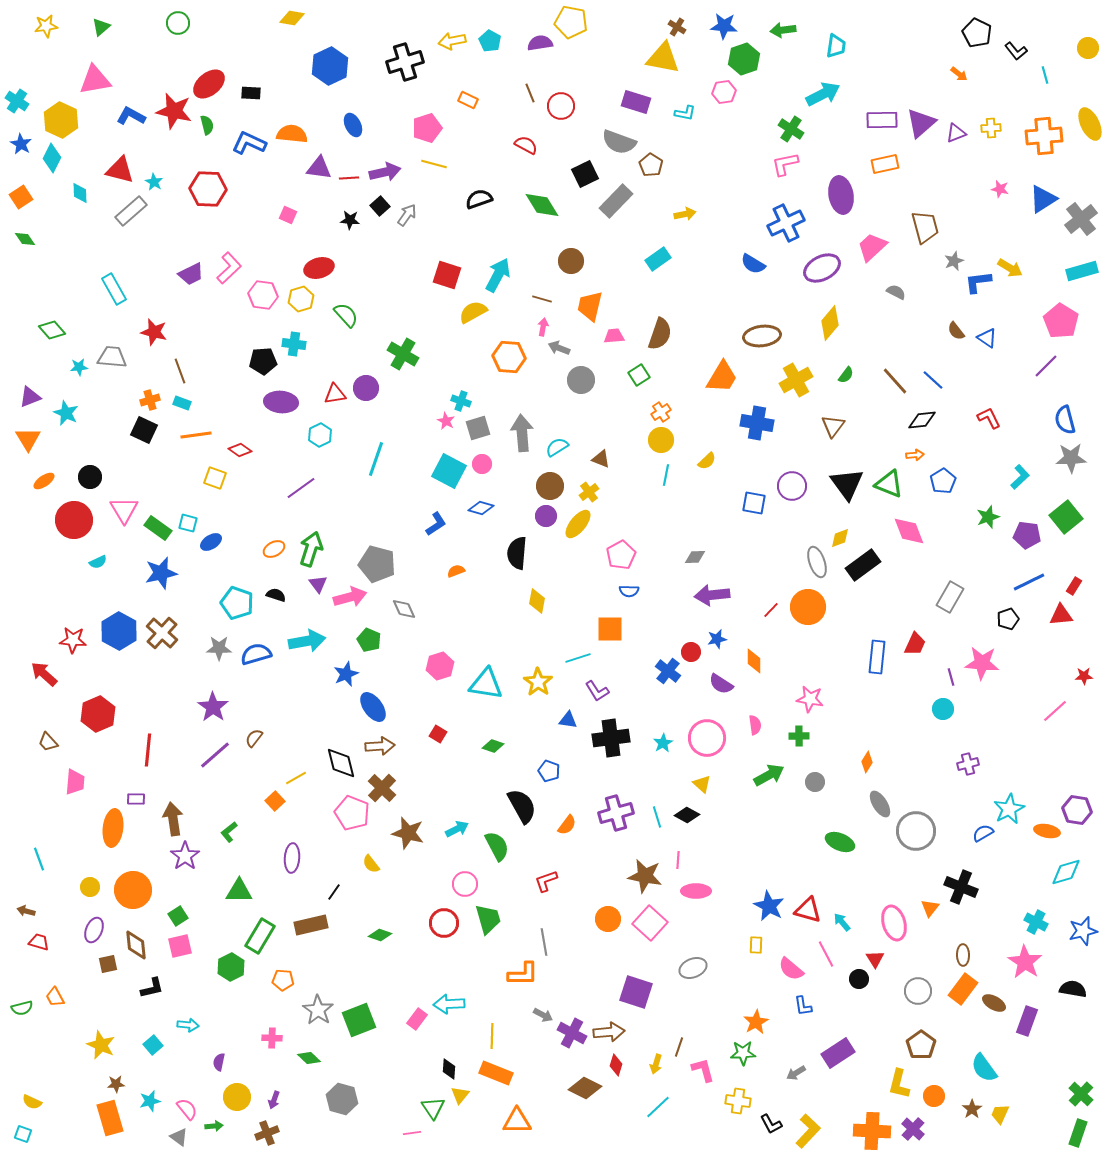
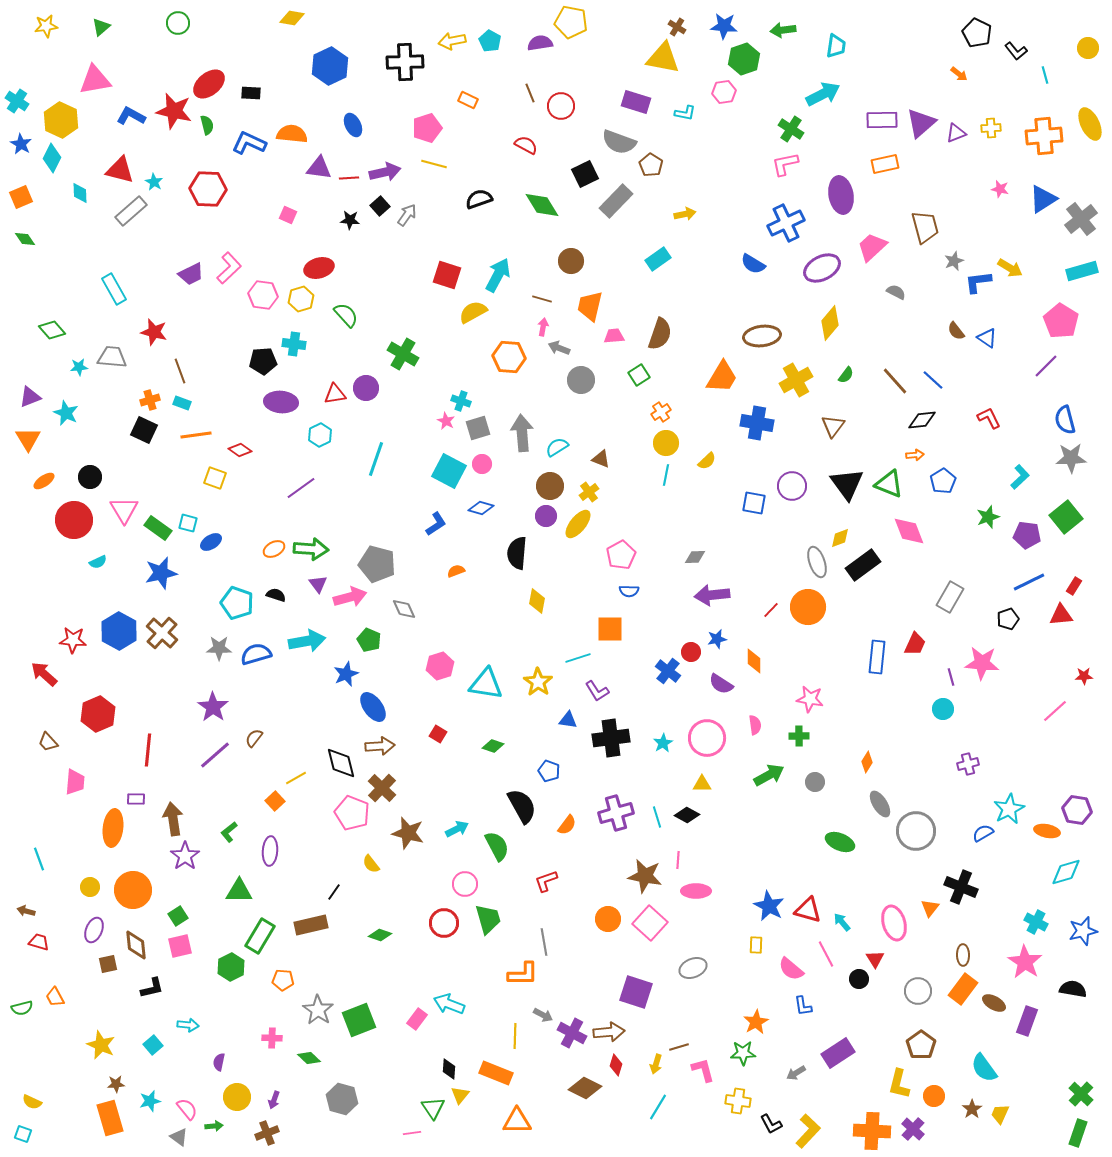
black cross at (405, 62): rotated 15 degrees clockwise
orange square at (21, 197): rotated 10 degrees clockwise
yellow circle at (661, 440): moved 5 px right, 3 px down
green arrow at (311, 549): rotated 76 degrees clockwise
yellow triangle at (702, 784): rotated 42 degrees counterclockwise
purple ellipse at (292, 858): moved 22 px left, 7 px up
cyan arrow at (449, 1004): rotated 24 degrees clockwise
yellow line at (492, 1036): moved 23 px right
brown line at (679, 1047): rotated 54 degrees clockwise
cyan line at (658, 1107): rotated 16 degrees counterclockwise
